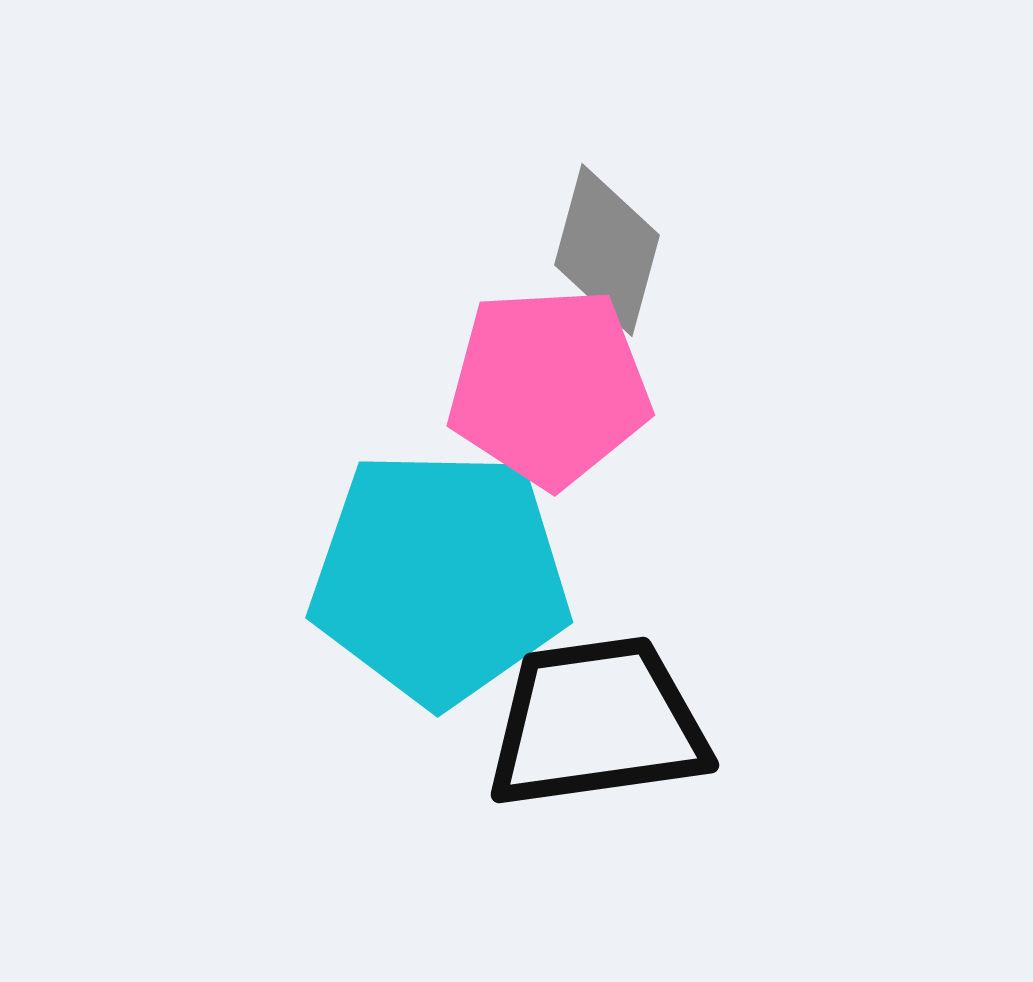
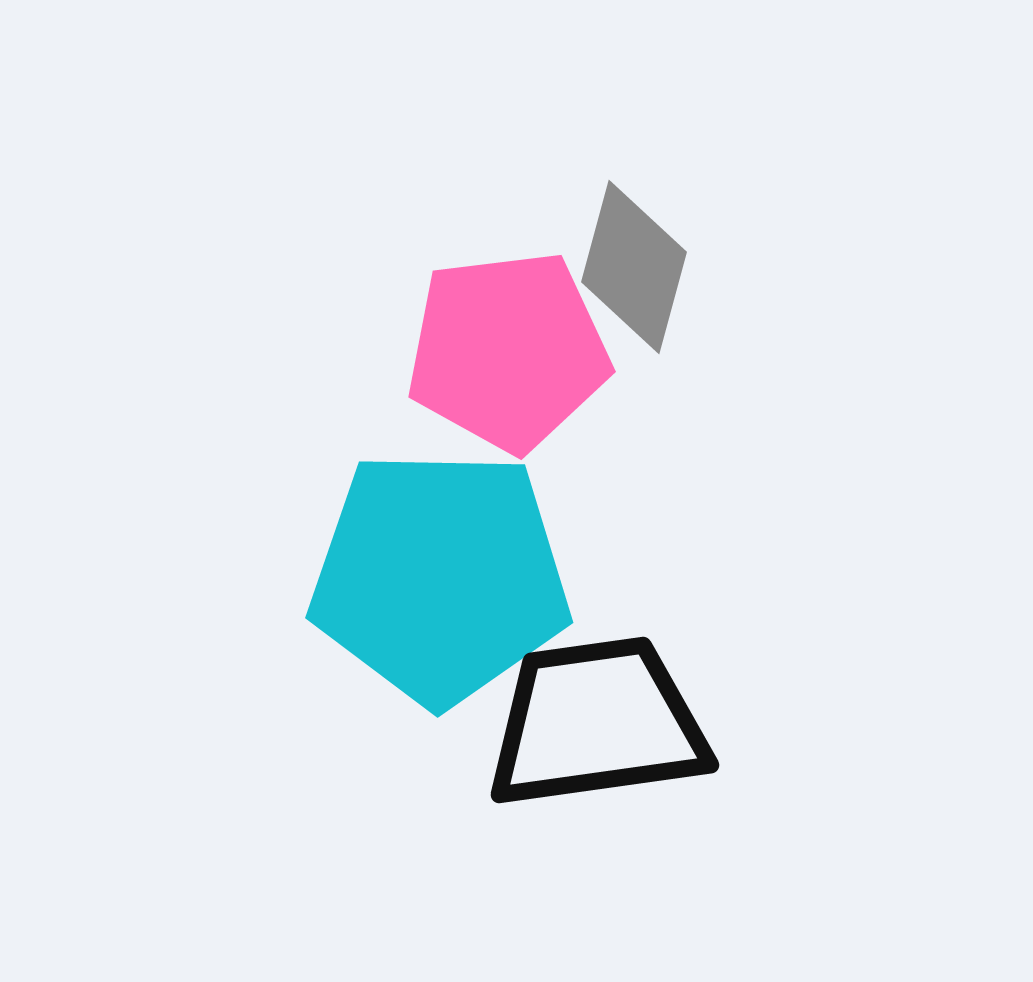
gray diamond: moved 27 px right, 17 px down
pink pentagon: moved 41 px left, 36 px up; rotated 4 degrees counterclockwise
